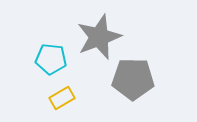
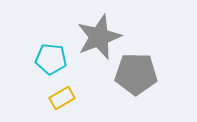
gray pentagon: moved 3 px right, 5 px up
